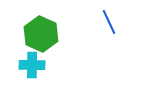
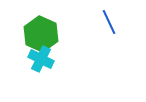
cyan cross: moved 9 px right, 6 px up; rotated 25 degrees clockwise
